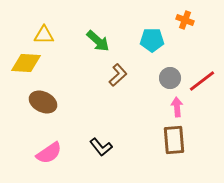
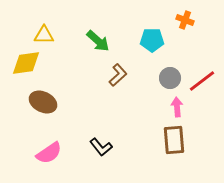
yellow diamond: rotated 12 degrees counterclockwise
